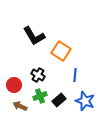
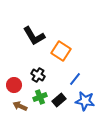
blue line: moved 4 px down; rotated 32 degrees clockwise
green cross: moved 1 px down
blue star: rotated 12 degrees counterclockwise
